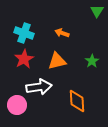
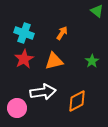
green triangle: rotated 24 degrees counterclockwise
orange arrow: rotated 104 degrees clockwise
orange triangle: moved 3 px left
white arrow: moved 4 px right, 5 px down
orange diamond: rotated 65 degrees clockwise
pink circle: moved 3 px down
